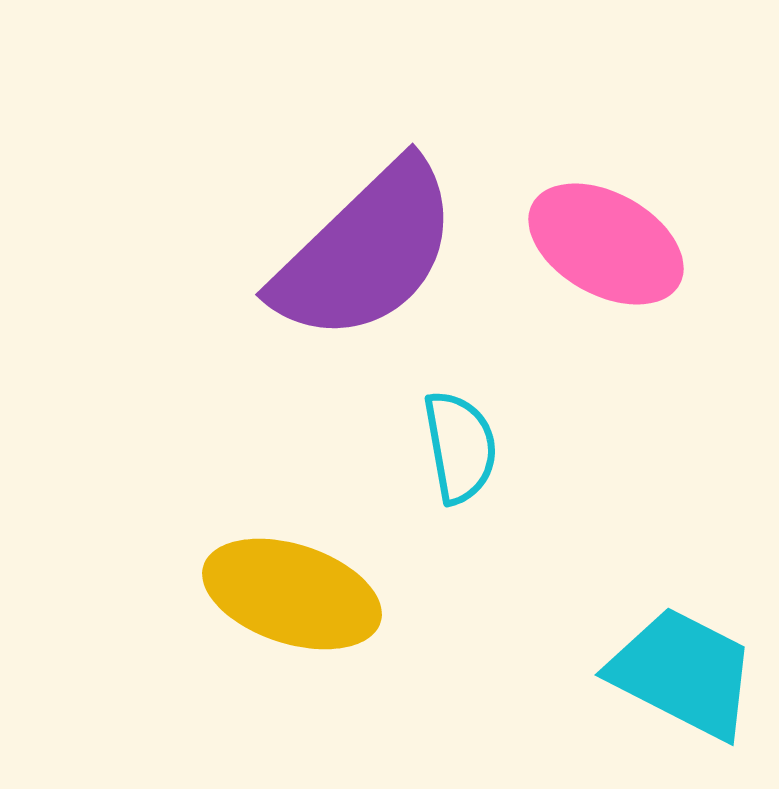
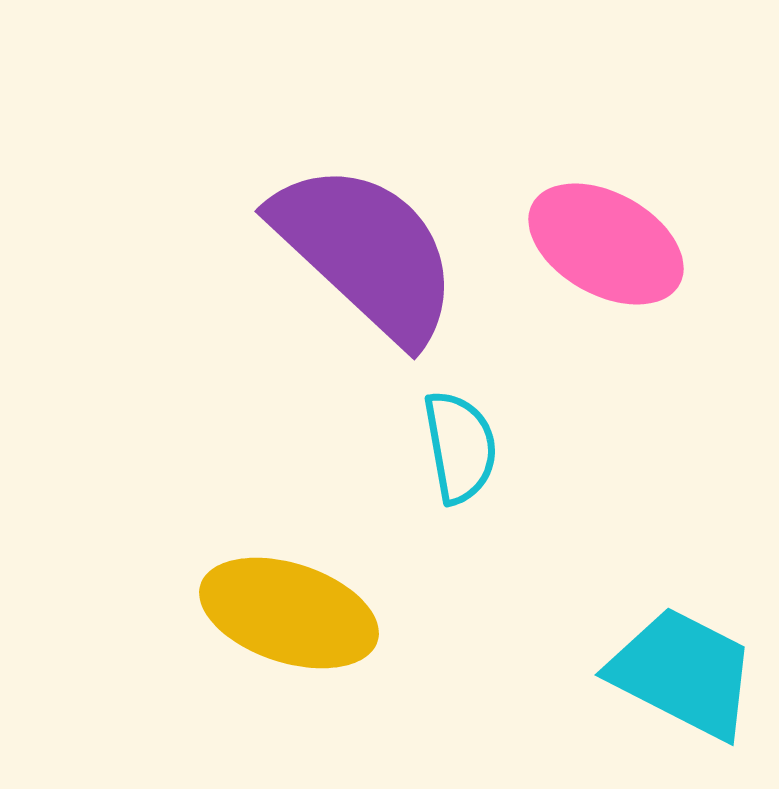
purple semicircle: rotated 93 degrees counterclockwise
yellow ellipse: moved 3 px left, 19 px down
